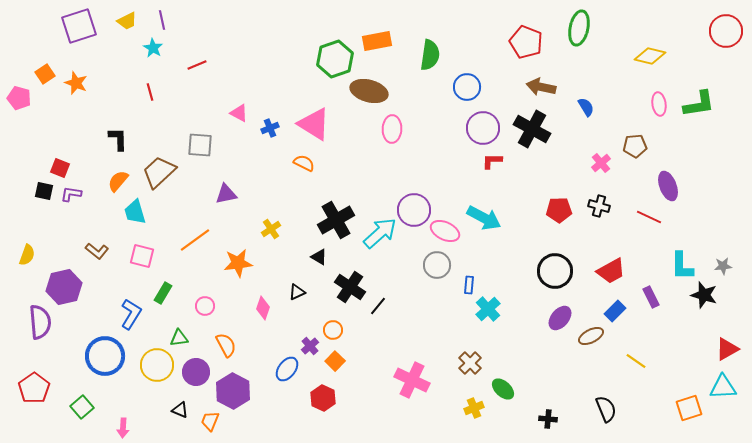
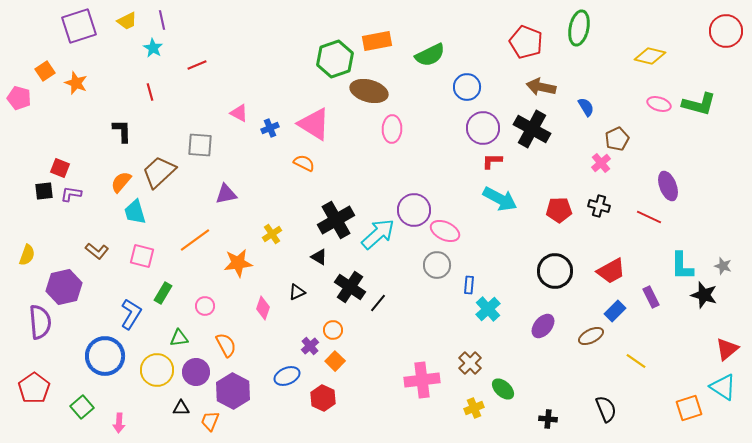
green semicircle at (430, 55): rotated 56 degrees clockwise
orange square at (45, 74): moved 3 px up
pink ellipse at (659, 104): rotated 65 degrees counterclockwise
green L-shape at (699, 104): rotated 24 degrees clockwise
black L-shape at (118, 139): moved 4 px right, 8 px up
brown pentagon at (635, 146): moved 18 px left, 7 px up; rotated 20 degrees counterclockwise
orange semicircle at (118, 181): moved 3 px right, 1 px down
black square at (44, 191): rotated 18 degrees counterclockwise
cyan arrow at (484, 218): moved 16 px right, 19 px up
yellow cross at (271, 229): moved 1 px right, 5 px down
cyan arrow at (380, 233): moved 2 px left, 1 px down
gray star at (723, 266): rotated 24 degrees clockwise
black line at (378, 306): moved 3 px up
purple ellipse at (560, 318): moved 17 px left, 8 px down
red triangle at (727, 349): rotated 10 degrees counterclockwise
yellow circle at (157, 365): moved 5 px down
blue ellipse at (287, 369): moved 7 px down; rotated 30 degrees clockwise
pink cross at (412, 380): moved 10 px right; rotated 32 degrees counterclockwise
cyan triangle at (723, 387): rotated 36 degrees clockwise
black triangle at (180, 410): moved 1 px right, 2 px up; rotated 24 degrees counterclockwise
pink arrow at (123, 428): moved 4 px left, 5 px up
